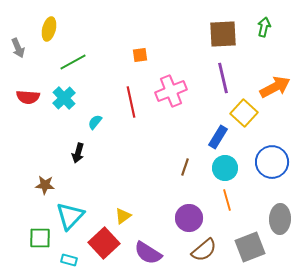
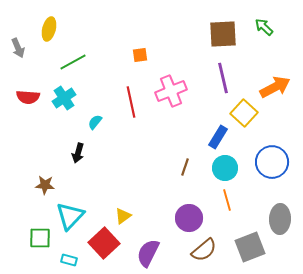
green arrow: rotated 60 degrees counterclockwise
cyan cross: rotated 10 degrees clockwise
purple semicircle: rotated 84 degrees clockwise
